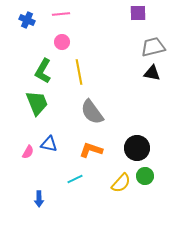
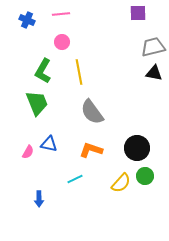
black triangle: moved 2 px right
